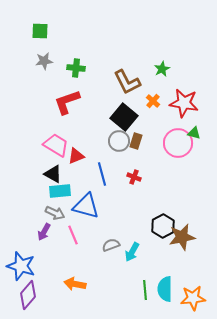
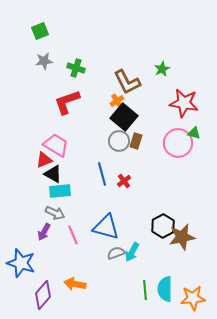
green square: rotated 24 degrees counterclockwise
green cross: rotated 12 degrees clockwise
orange cross: moved 36 px left; rotated 16 degrees clockwise
red triangle: moved 32 px left, 4 px down
red cross: moved 10 px left, 4 px down; rotated 32 degrees clockwise
blue triangle: moved 20 px right, 21 px down
gray semicircle: moved 5 px right, 8 px down
blue star: moved 3 px up
purple diamond: moved 15 px right
